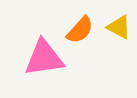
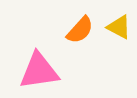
pink triangle: moved 5 px left, 13 px down
